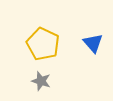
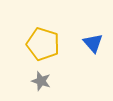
yellow pentagon: rotated 8 degrees counterclockwise
